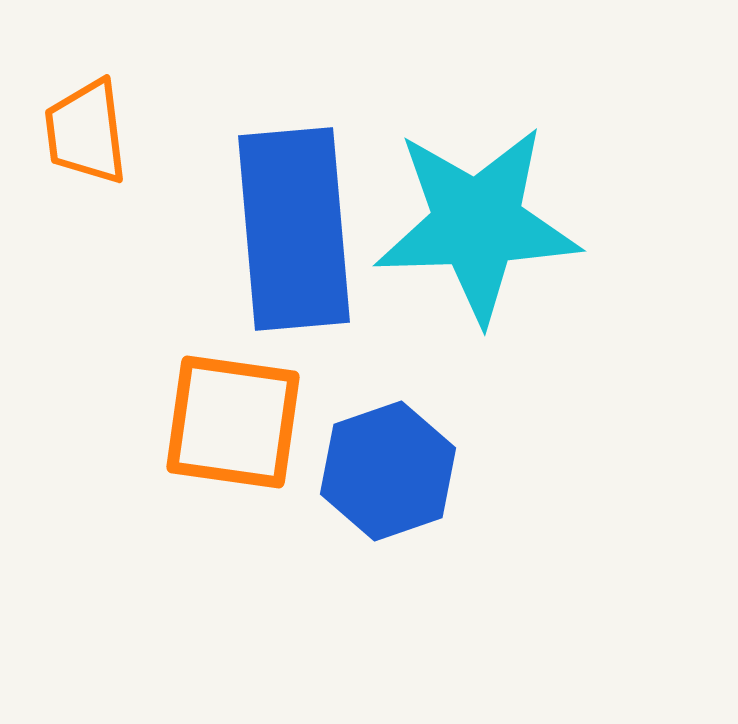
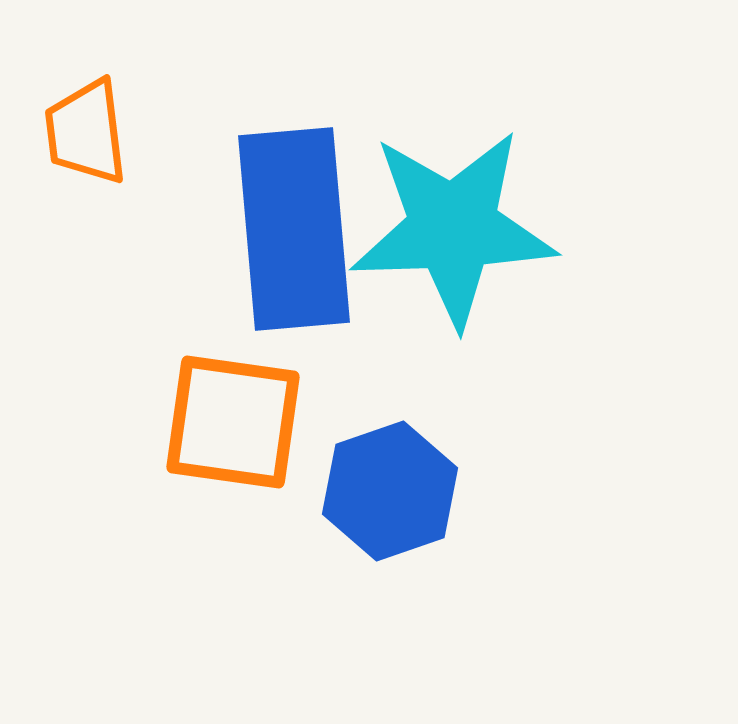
cyan star: moved 24 px left, 4 px down
blue hexagon: moved 2 px right, 20 px down
